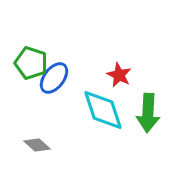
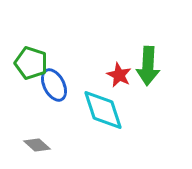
blue ellipse: moved 7 px down; rotated 64 degrees counterclockwise
green arrow: moved 47 px up
